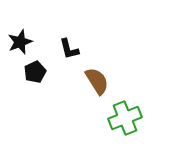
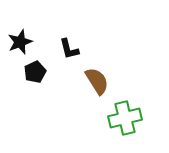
green cross: rotated 8 degrees clockwise
